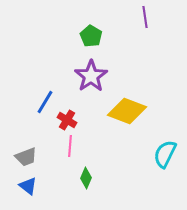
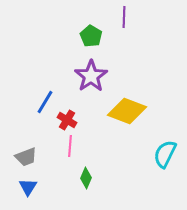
purple line: moved 21 px left; rotated 10 degrees clockwise
blue triangle: moved 1 px down; rotated 24 degrees clockwise
